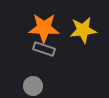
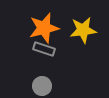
orange star: rotated 16 degrees counterclockwise
gray circle: moved 9 px right
